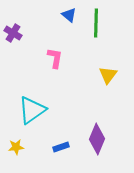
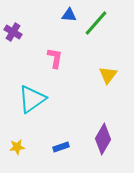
blue triangle: rotated 35 degrees counterclockwise
green line: rotated 40 degrees clockwise
purple cross: moved 1 px up
cyan triangle: moved 11 px up
purple diamond: moved 6 px right; rotated 8 degrees clockwise
yellow star: moved 1 px right
